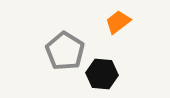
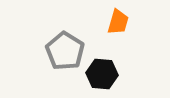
orange trapezoid: rotated 144 degrees clockwise
